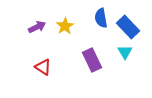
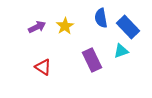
cyan triangle: moved 4 px left, 1 px up; rotated 42 degrees clockwise
